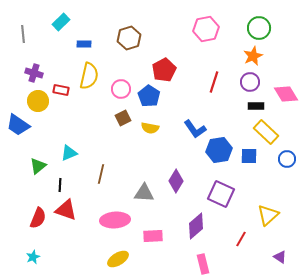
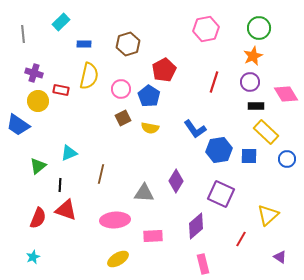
brown hexagon at (129, 38): moved 1 px left, 6 px down
